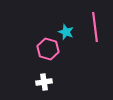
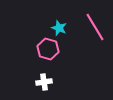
pink line: rotated 24 degrees counterclockwise
cyan star: moved 7 px left, 4 px up
